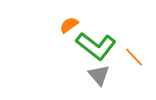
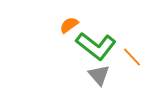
orange line: moved 2 px left
